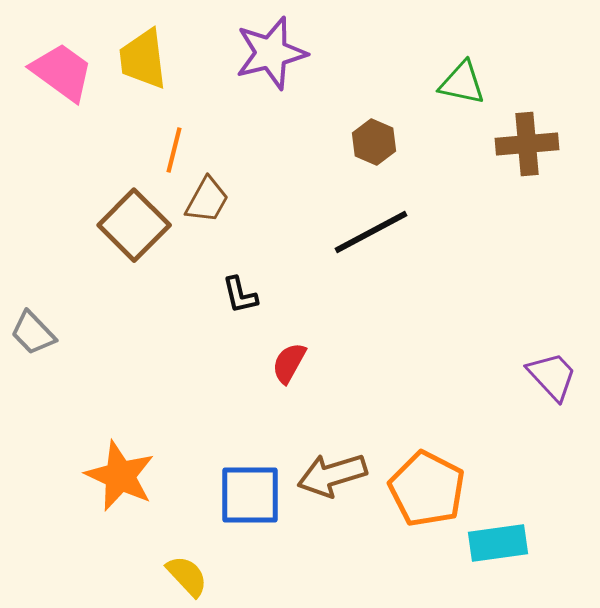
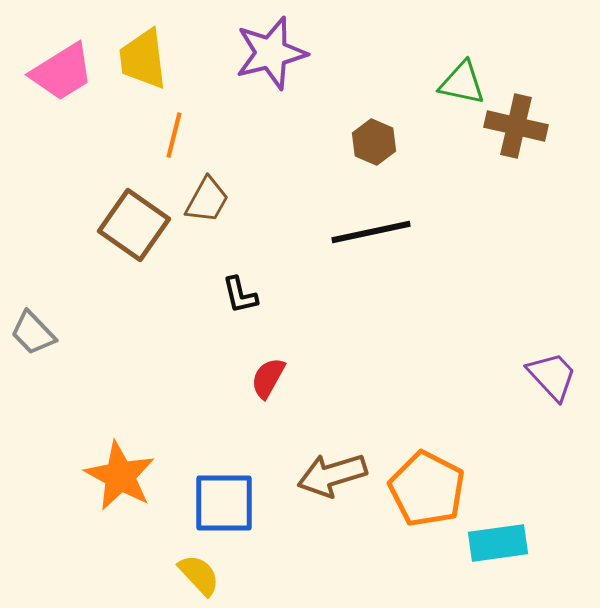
pink trapezoid: rotated 112 degrees clockwise
brown cross: moved 11 px left, 18 px up; rotated 18 degrees clockwise
orange line: moved 15 px up
brown square: rotated 10 degrees counterclockwise
black line: rotated 16 degrees clockwise
red semicircle: moved 21 px left, 15 px down
orange star: rotated 4 degrees clockwise
blue square: moved 26 px left, 8 px down
yellow semicircle: moved 12 px right, 1 px up
